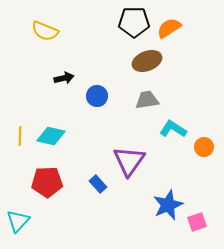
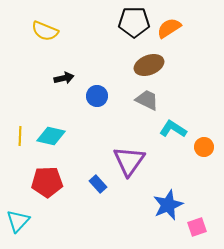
brown ellipse: moved 2 px right, 4 px down
gray trapezoid: rotated 35 degrees clockwise
pink square: moved 5 px down
